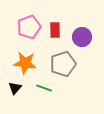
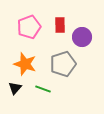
red rectangle: moved 5 px right, 5 px up
orange star: moved 1 px down; rotated 10 degrees clockwise
green line: moved 1 px left, 1 px down
